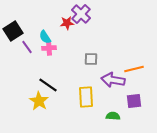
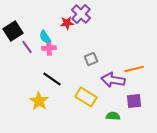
gray square: rotated 24 degrees counterclockwise
black line: moved 4 px right, 6 px up
yellow rectangle: rotated 55 degrees counterclockwise
